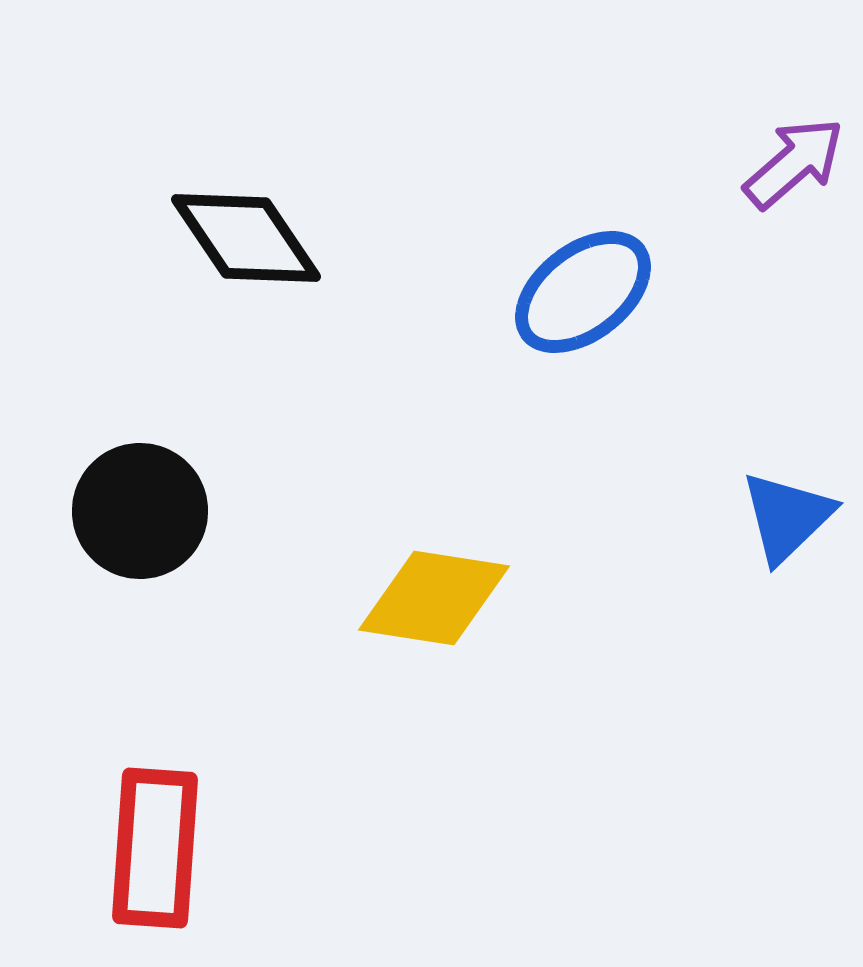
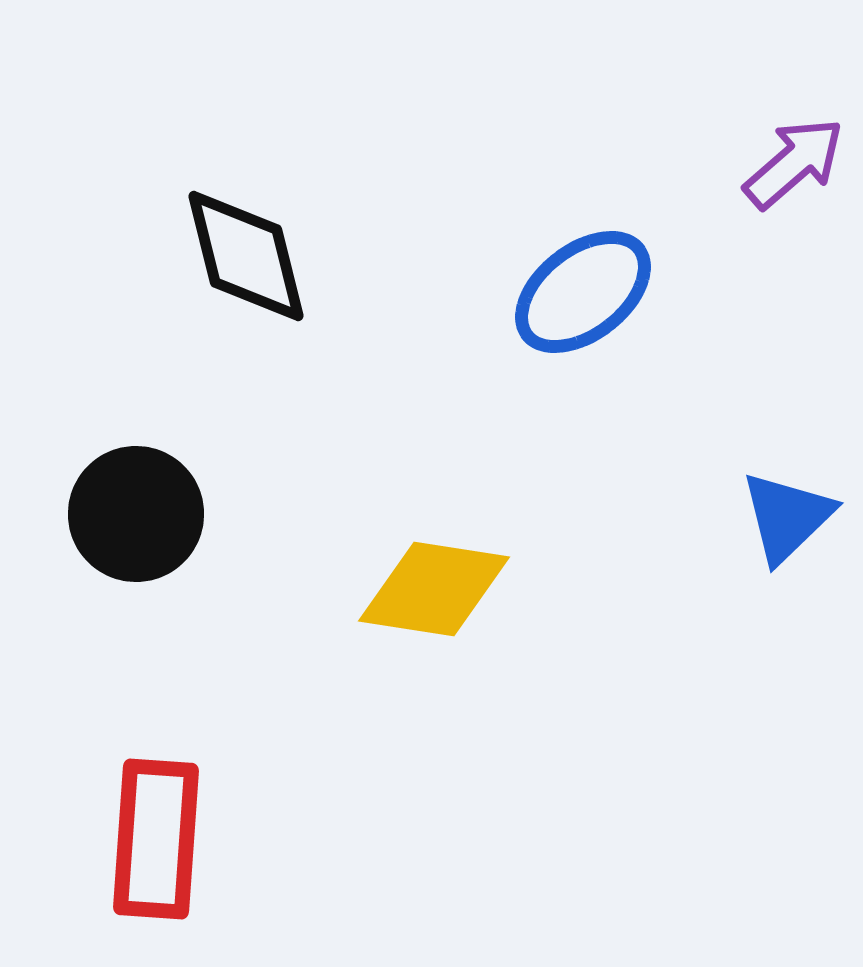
black diamond: moved 18 px down; rotated 20 degrees clockwise
black circle: moved 4 px left, 3 px down
yellow diamond: moved 9 px up
red rectangle: moved 1 px right, 9 px up
